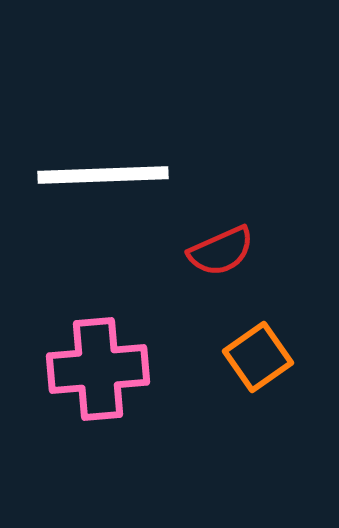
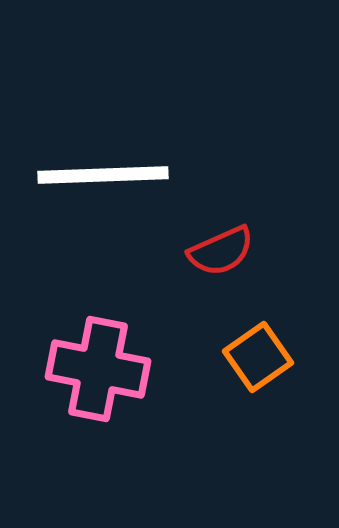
pink cross: rotated 16 degrees clockwise
